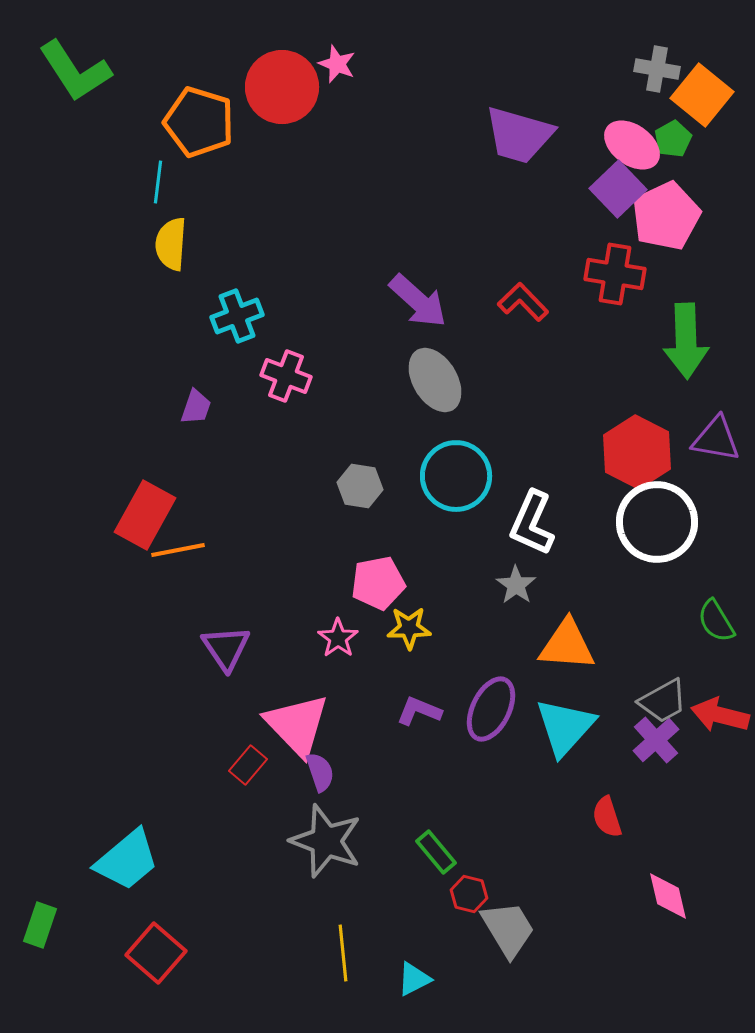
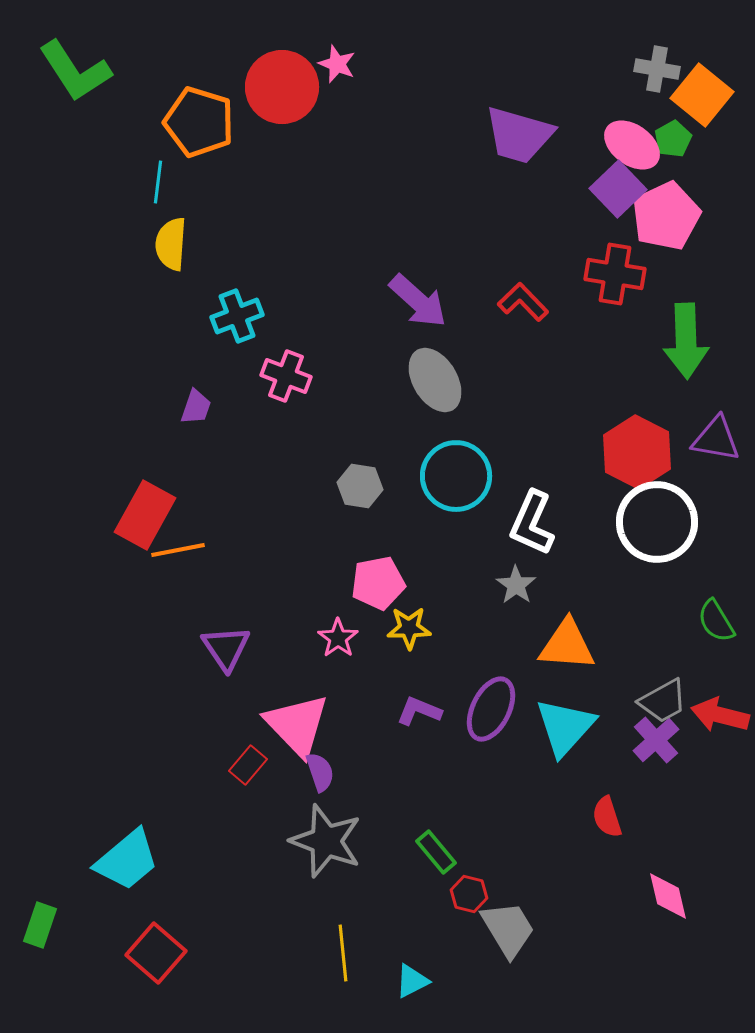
cyan triangle at (414, 979): moved 2 px left, 2 px down
